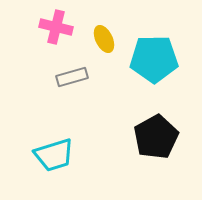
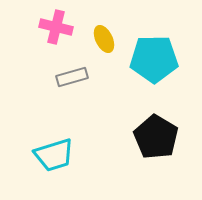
black pentagon: rotated 12 degrees counterclockwise
